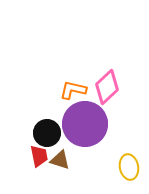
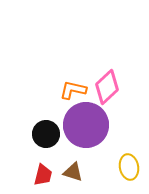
purple circle: moved 1 px right, 1 px down
black circle: moved 1 px left, 1 px down
red trapezoid: moved 4 px right, 19 px down; rotated 25 degrees clockwise
brown triangle: moved 13 px right, 12 px down
